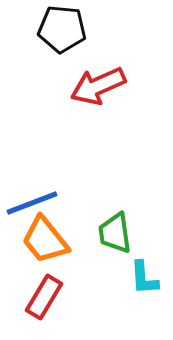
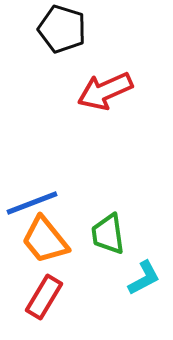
black pentagon: rotated 12 degrees clockwise
red arrow: moved 7 px right, 5 px down
green trapezoid: moved 7 px left, 1 px down
cyan L-shape: rotated 114 degrees counterclockwise
